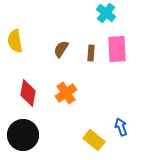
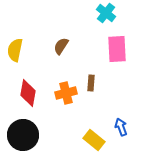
yellow semicircle: moved 9 px down; rotated 20 degrees clockwise
brown semicircle: moved 3 px up
brown rectangle: moved 30 px down
orange cross: rotated 20 degrees clockwise
